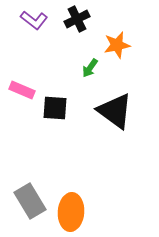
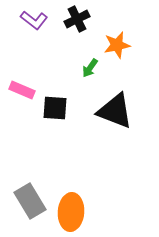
black triangle: rotated 15 degrees counterclockwise
